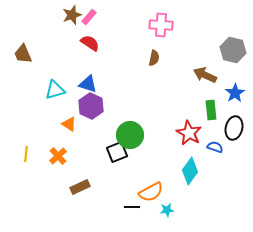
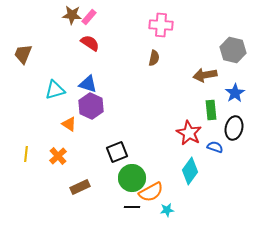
brown star: rotated 24 degrees clockwise
brown trapezoid: rotated 45 degrees clockwise
brown arrow: rotated 35 degrees counterclockwise
green circle: moved 2 px right, 43 px down
